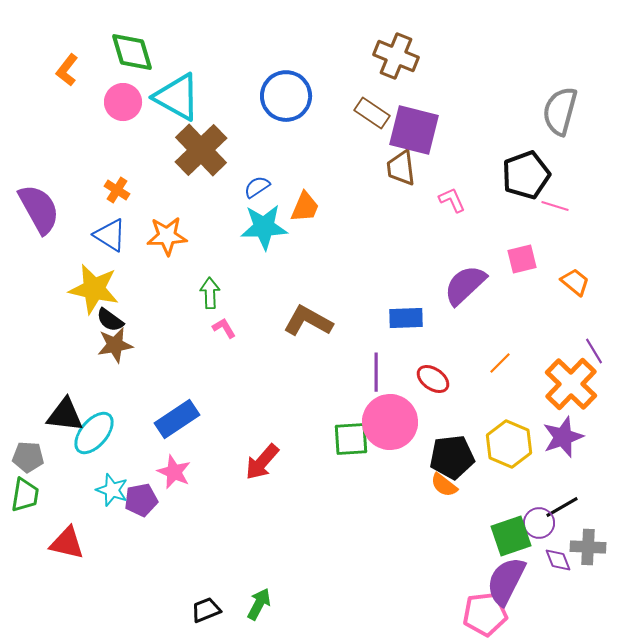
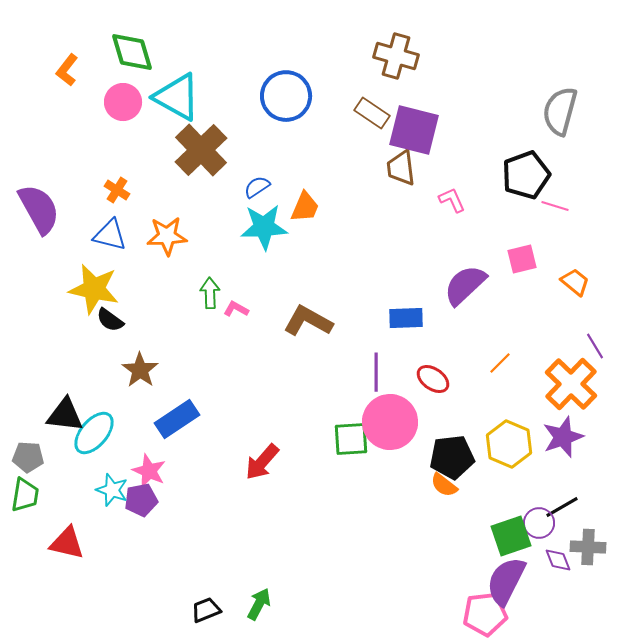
brown cross at (396, 56): rotated 6 degrees counterclockwise
blue triangle at (110, 235): rotated 18 degrees counterclockwise
pink L-shape at (224, 328): moved 12 px right, 19 px up; rotated 30 degrees counterclockwise
brown star at (115, 345): moved 25 px right, 25 px down; rotated 27 degrees counterclockwise
purple line at (594, 351): moved 1 px right, 5 px up
pink star at (174, 472): moved 25 px left, 1 px up
